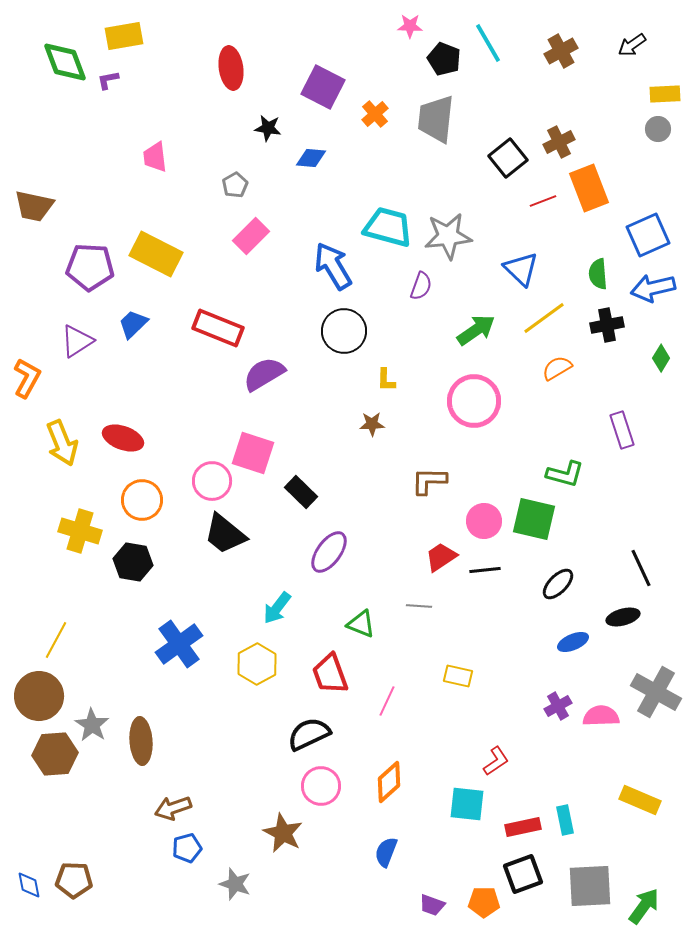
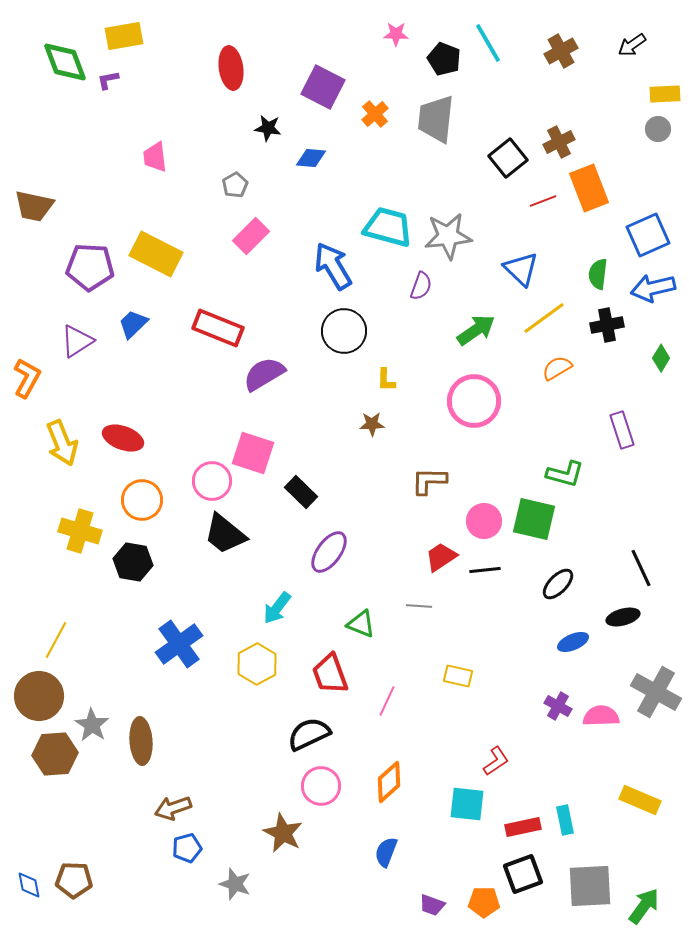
pink star at (410, 26): moved 14 px left, 8 px down
green semicircle at (598, 274): rotated 12 degrees clockwise
purple cross at (558, 706): rotated 32 degrees counterclockwise
